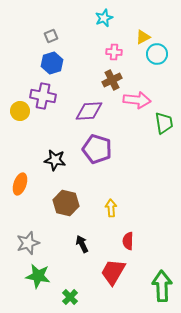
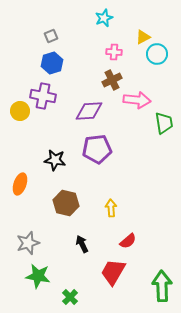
purple pentagon: rotated 24 degrees counterclockwise
red semicircle: rotated 132 degrees counterclockwise
